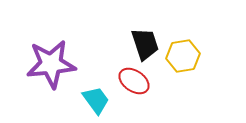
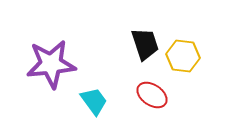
yellow hexagon: rotated 16 degrees clockwise
red ellipse: moved 18 px right, 14 px down
cyan trapezoid: moved 2 px left, 1 px down
